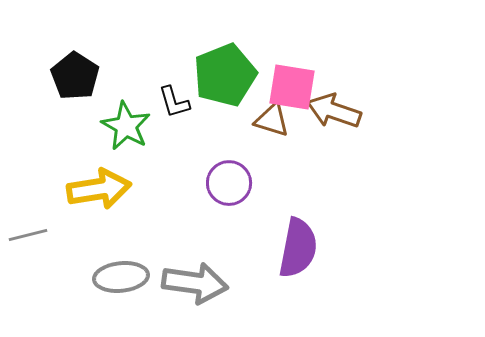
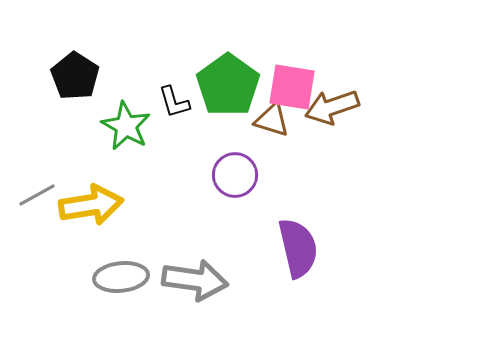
green pentagon: moved 3 px right, 10 px down; rotated 14 degrees counterclockwise
brown arrow: moved 2 px left, 4 px up; rotated 38 degrees counterclockwise
purple circle: moved 6 px right, 8 px up
yellow arrow: moved 8 px left, 16 px down
gray line: moved 9 px right, 40 px up; rotated 15 degrees counterclockwise
purple semicircle: rotated 24 degrees counterclockwise
gray arrow: moved 3 px up
